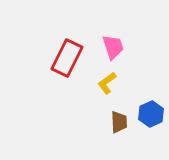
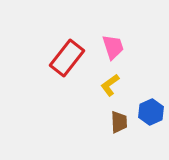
red rectangle: rotated 12 degrees clockwise
yellow L-shape: moved 3 px right, 2 px down
blue hexagon: moved 2 px up
